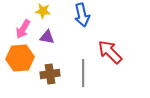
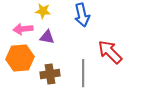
pink arrow: rotated 54 degrees clockwise
